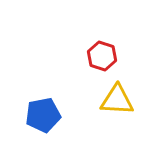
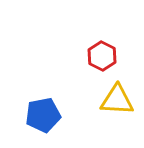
red hexagon: rotated 8 degrees clockwise
